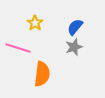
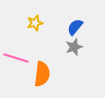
yellow star: rotated 21 degrees clockwise
pink line: moved 2 px left, 10 px down
